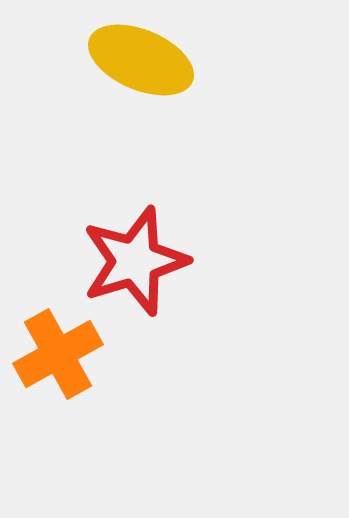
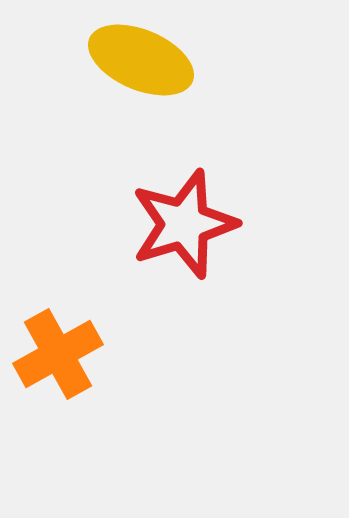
red star: moved 49 px right, 37 px up
